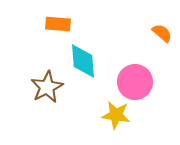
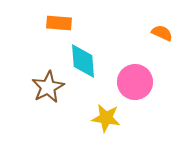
orange rectangle: moved 1 px right, 1 px up
orange semicircle: rotated 15 degrees counterclockwise
brown star: moved 1 px right
yellow star: moved 10 px left, 3 px down
